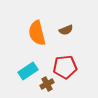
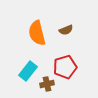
red pentagon: rotated 10 degrees counterclockwise
cyan rectangle: rotated 18 degrees counterclockwise
brown cross: rotated 16 degrees clockwise
